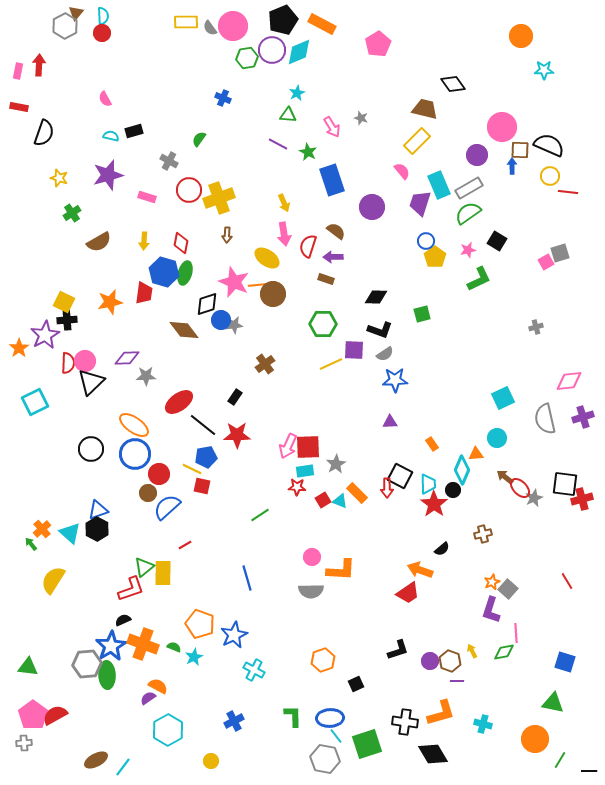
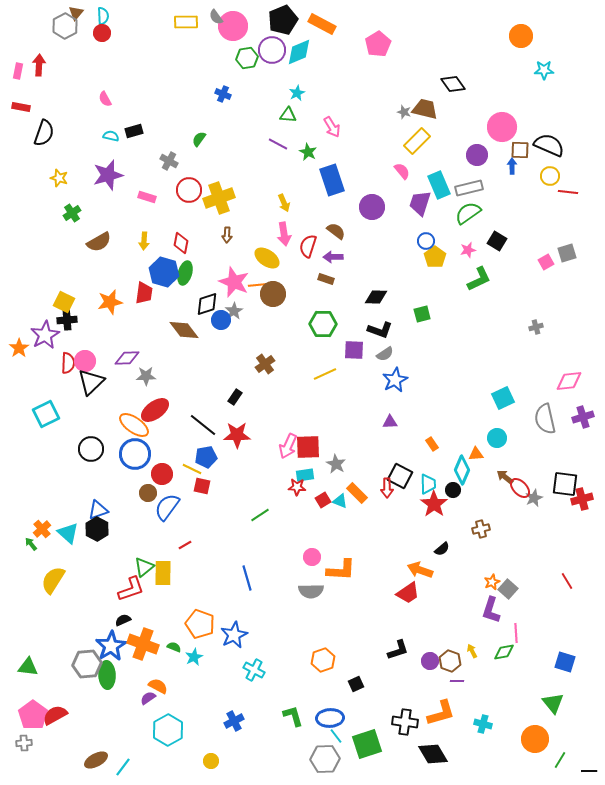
gray semicircle at (210, 28): moved 6 px right, 11 px up
blue cross at (223, 98): moved 4 px up
red rectangle at (19, 107): moved 2 px right
gray star at (361, 118): moved 43 px right, 6 px up
gray rectangle at (469, 188): rotated 16 degrees clockwise
gray square at (560, 253): moved 7 px right
gray star at (234, 325): moved 14 px up; rotated 24 degrees counterclockwise
yellow line at (331, 364): moved 6 px left, 10 px down
blue star at (395, 380): rotated 25 degrees counterclockwise
cyan square at (35, 402): moved 11 px right, 12 px down
red ellipse at (179, 402): moved 24 px left, 8 px down
gray star at (336, 464): rotated 12 degrees counterclockwise
cyan rectangle at (305, 471): moved 4 px down
red circle at (159, 474): moved 3 px right
blue semicircle at (167, 507): rotated 12 degrees counterclockwise
cyan triangle at (70, 533): moved 2 px left
brown cross at (483, 534): moved 2 px left, 5 px up
green triangle at (553, 703): rotated 40 degrees clockwise
green L-shape at (293, 716): rotated 15 degrees counterclockwise
gray hexagon at (325, 759): rotated 12 degrees counterclockwise
